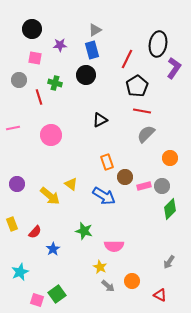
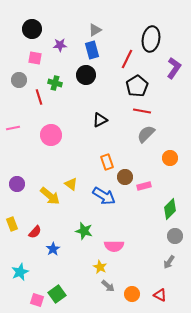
black ellipse at (158, 44): moved 7 px left, 5 px up
gray circle at (162, 186): moved 13 px right, 50 px down
orange circle at (132, 281): moved 13 px down
